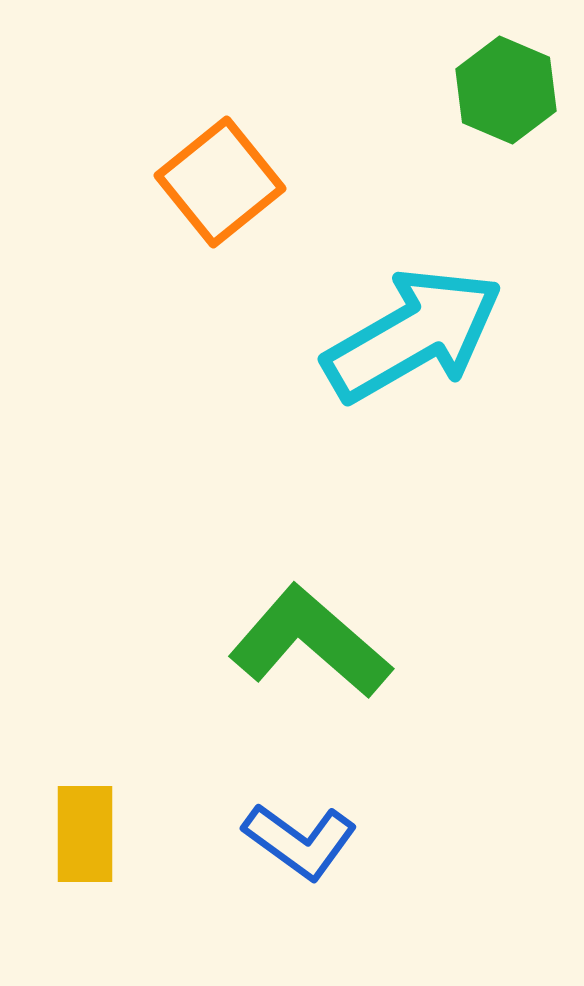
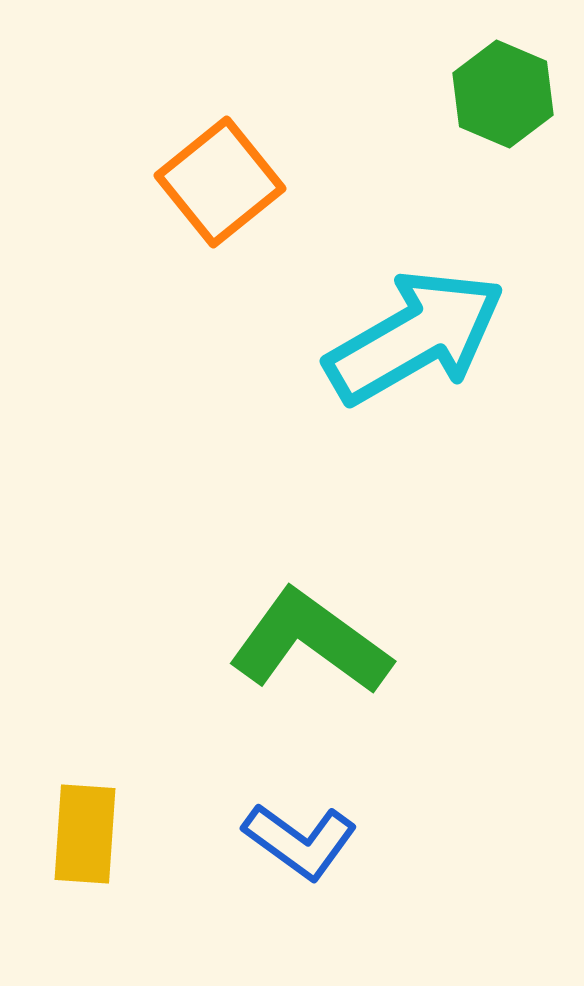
green hexagon: moved 3 px left, 4 px down
cyan arrow: moved 2 px right, 2 px down
green L-shape: rotated 5 degrees counterclockwise
yellow rectangle: rotated 4 degrees clockwise
